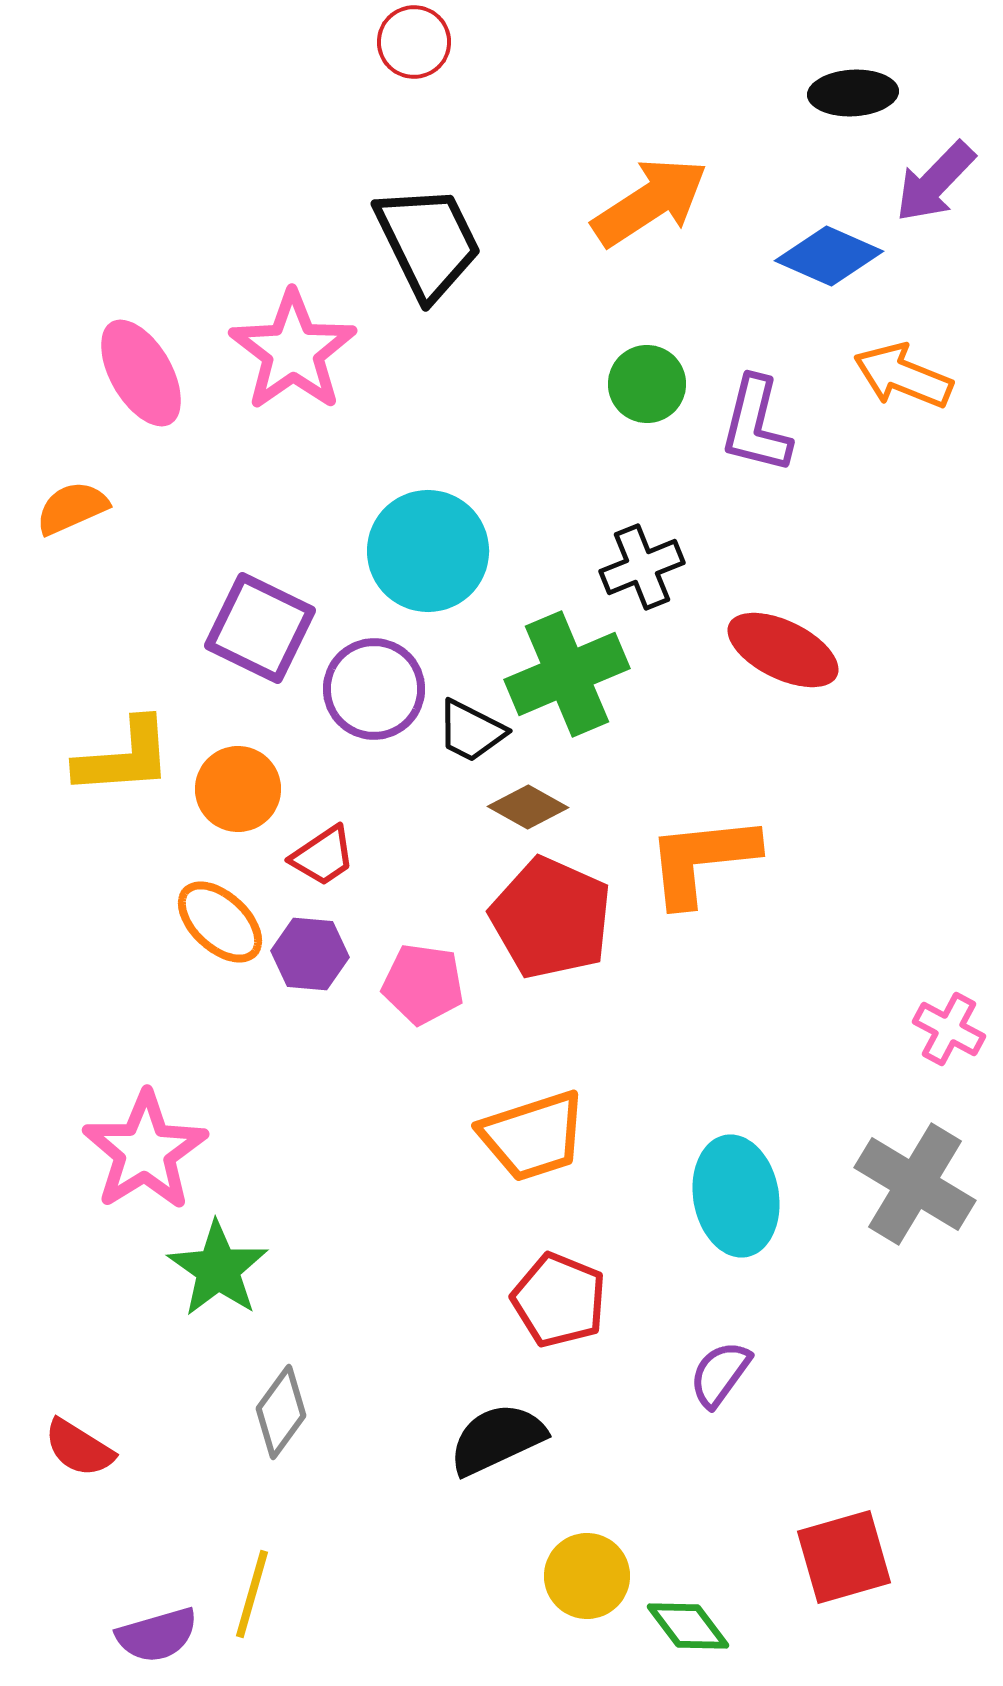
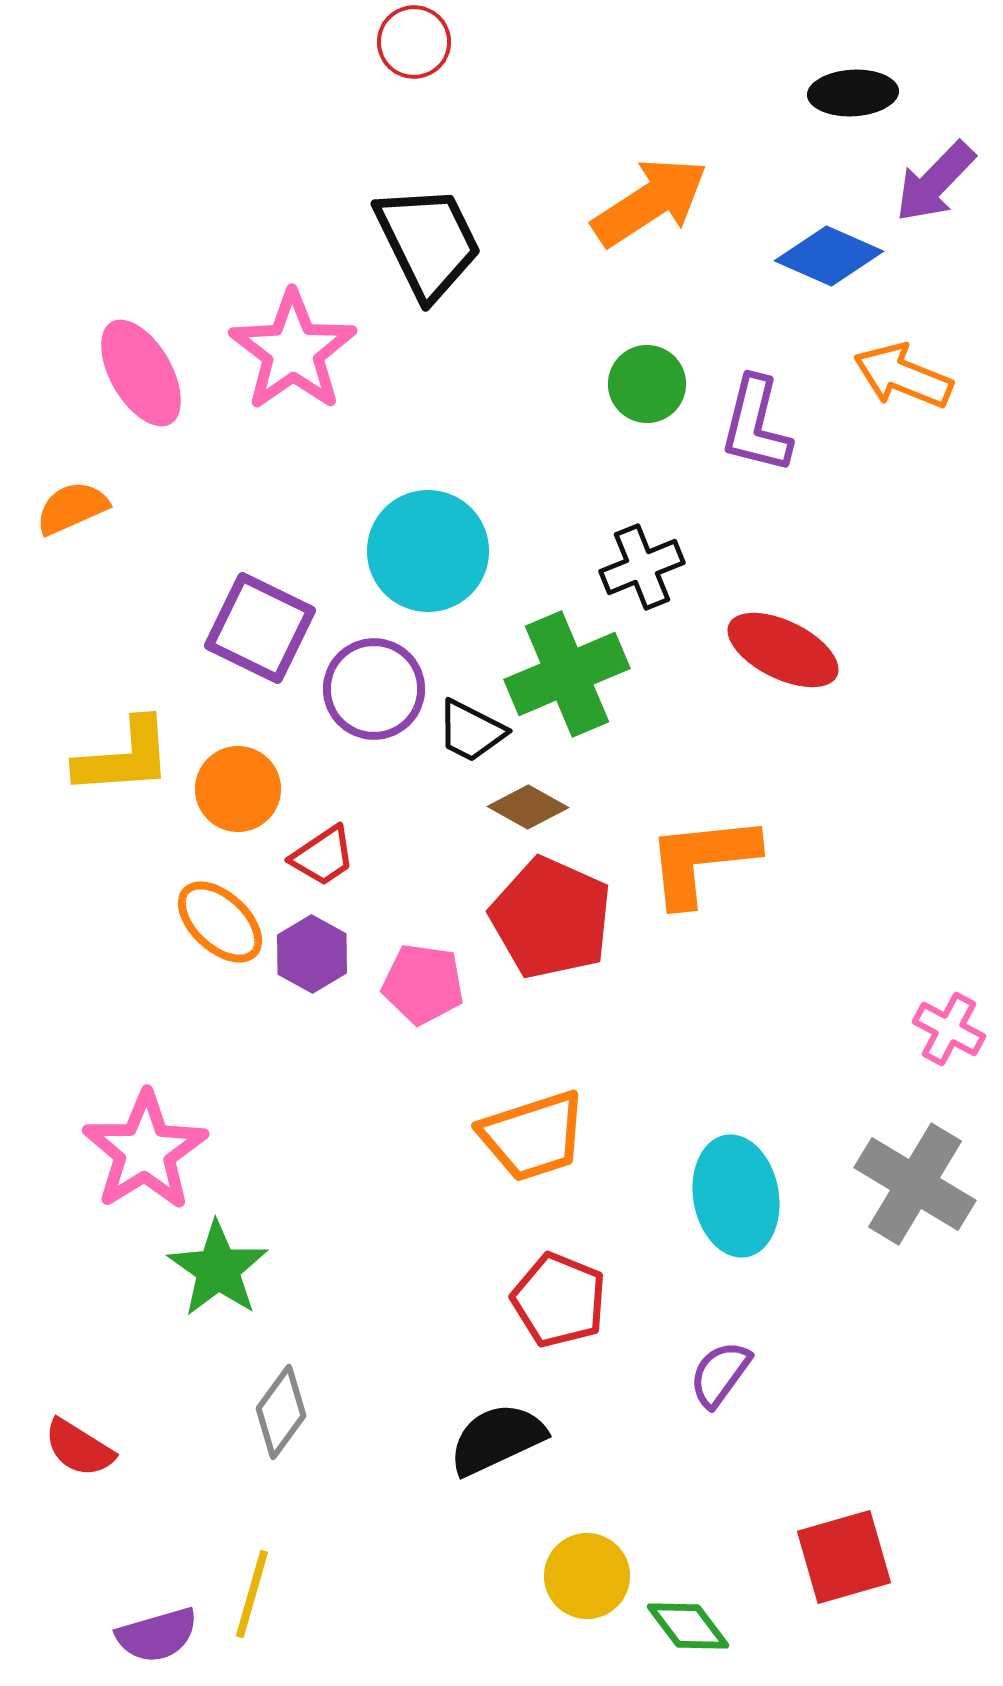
purple hexagon at (310, 954): moved 2 px right; rotated 24 degrees clockwise
